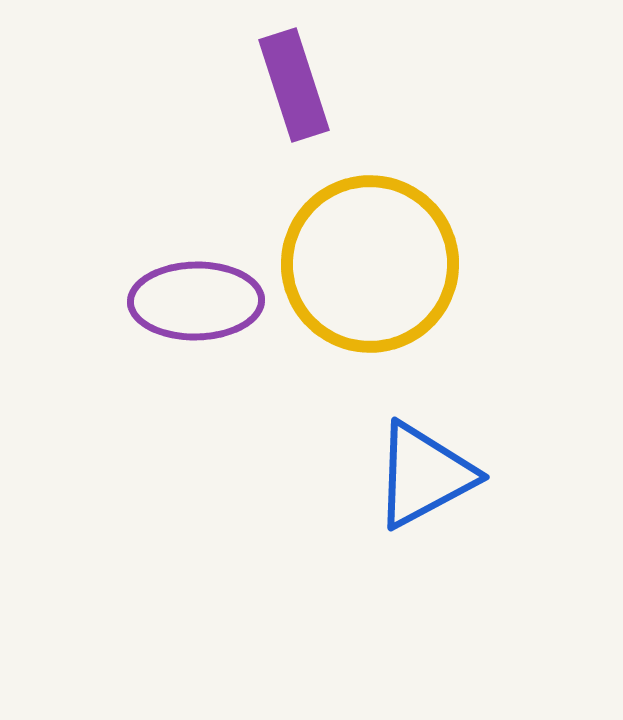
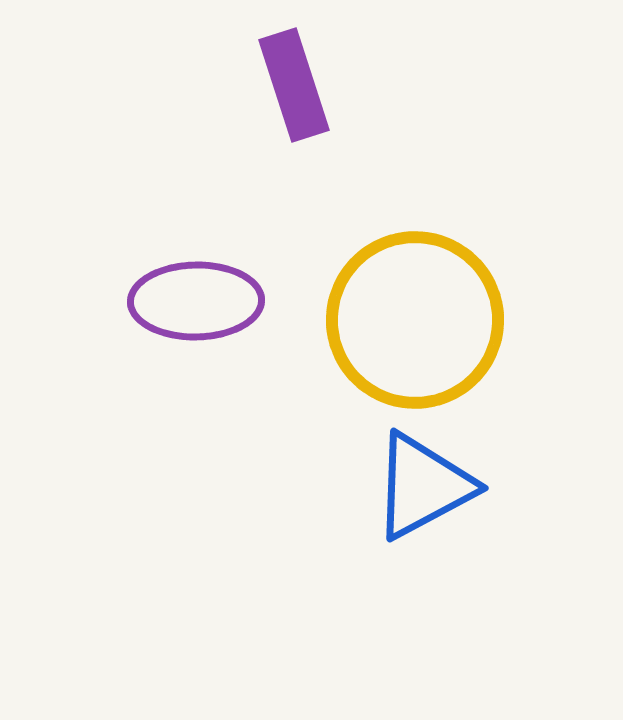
yellow circle: moved 45 px right, 56 px down
blue triangle: moved 1 px left, 11 px down
